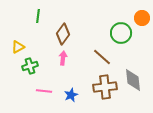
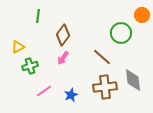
orange circle: moved 3 px up
brown diamond: moved 1 px down
pink arrow: rotated 152 degrees counterclockwise
pink line: rotated 42 degrees counterclockwise
